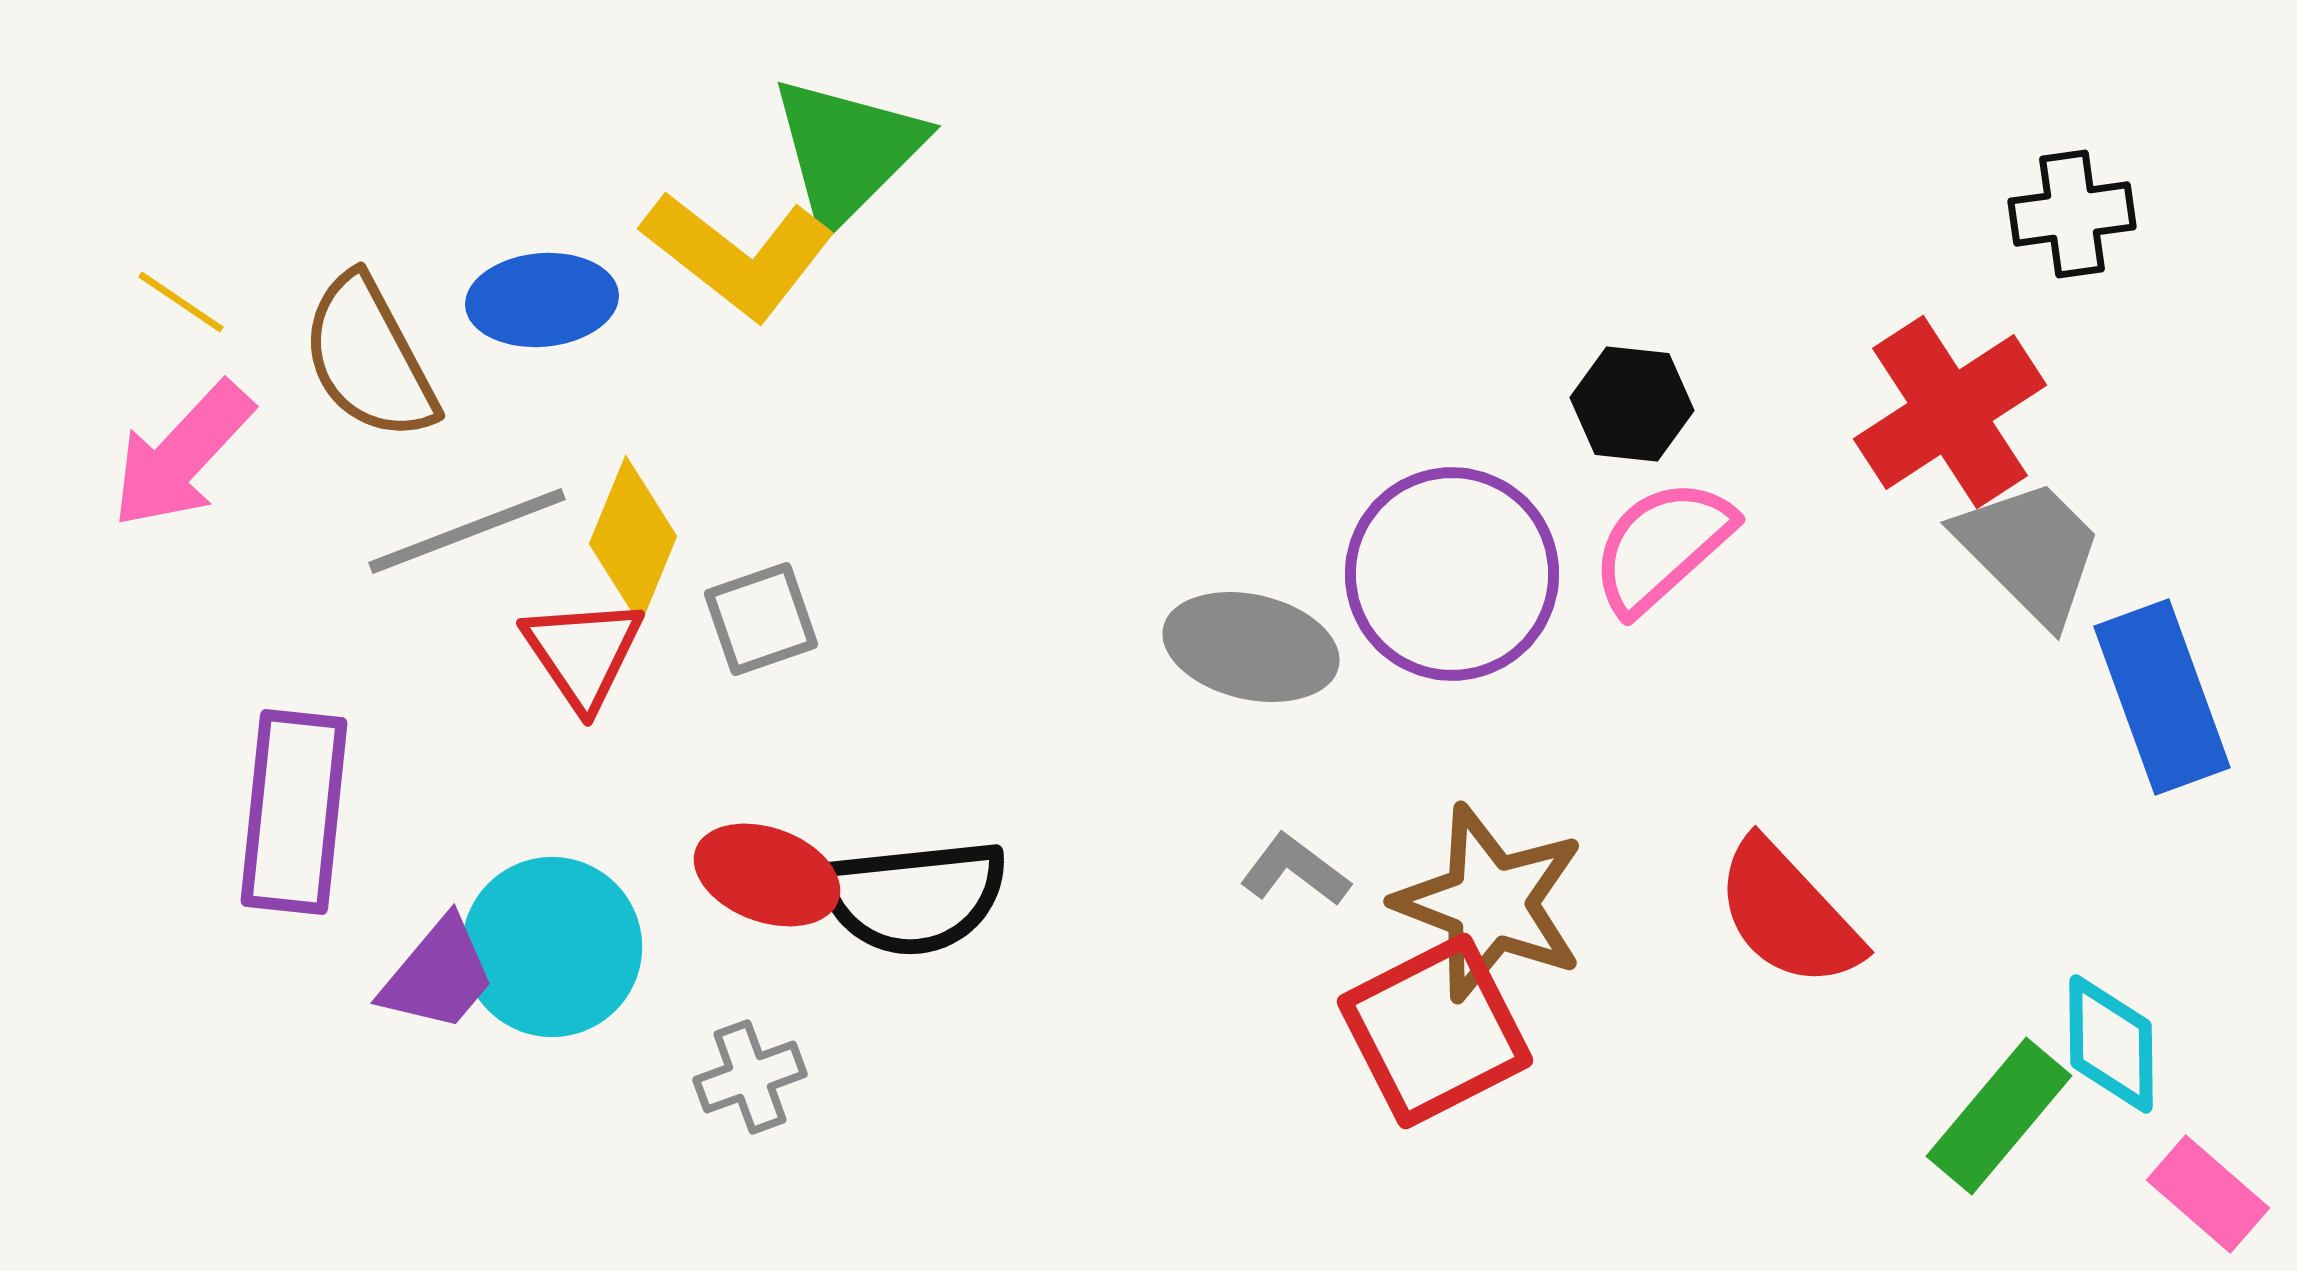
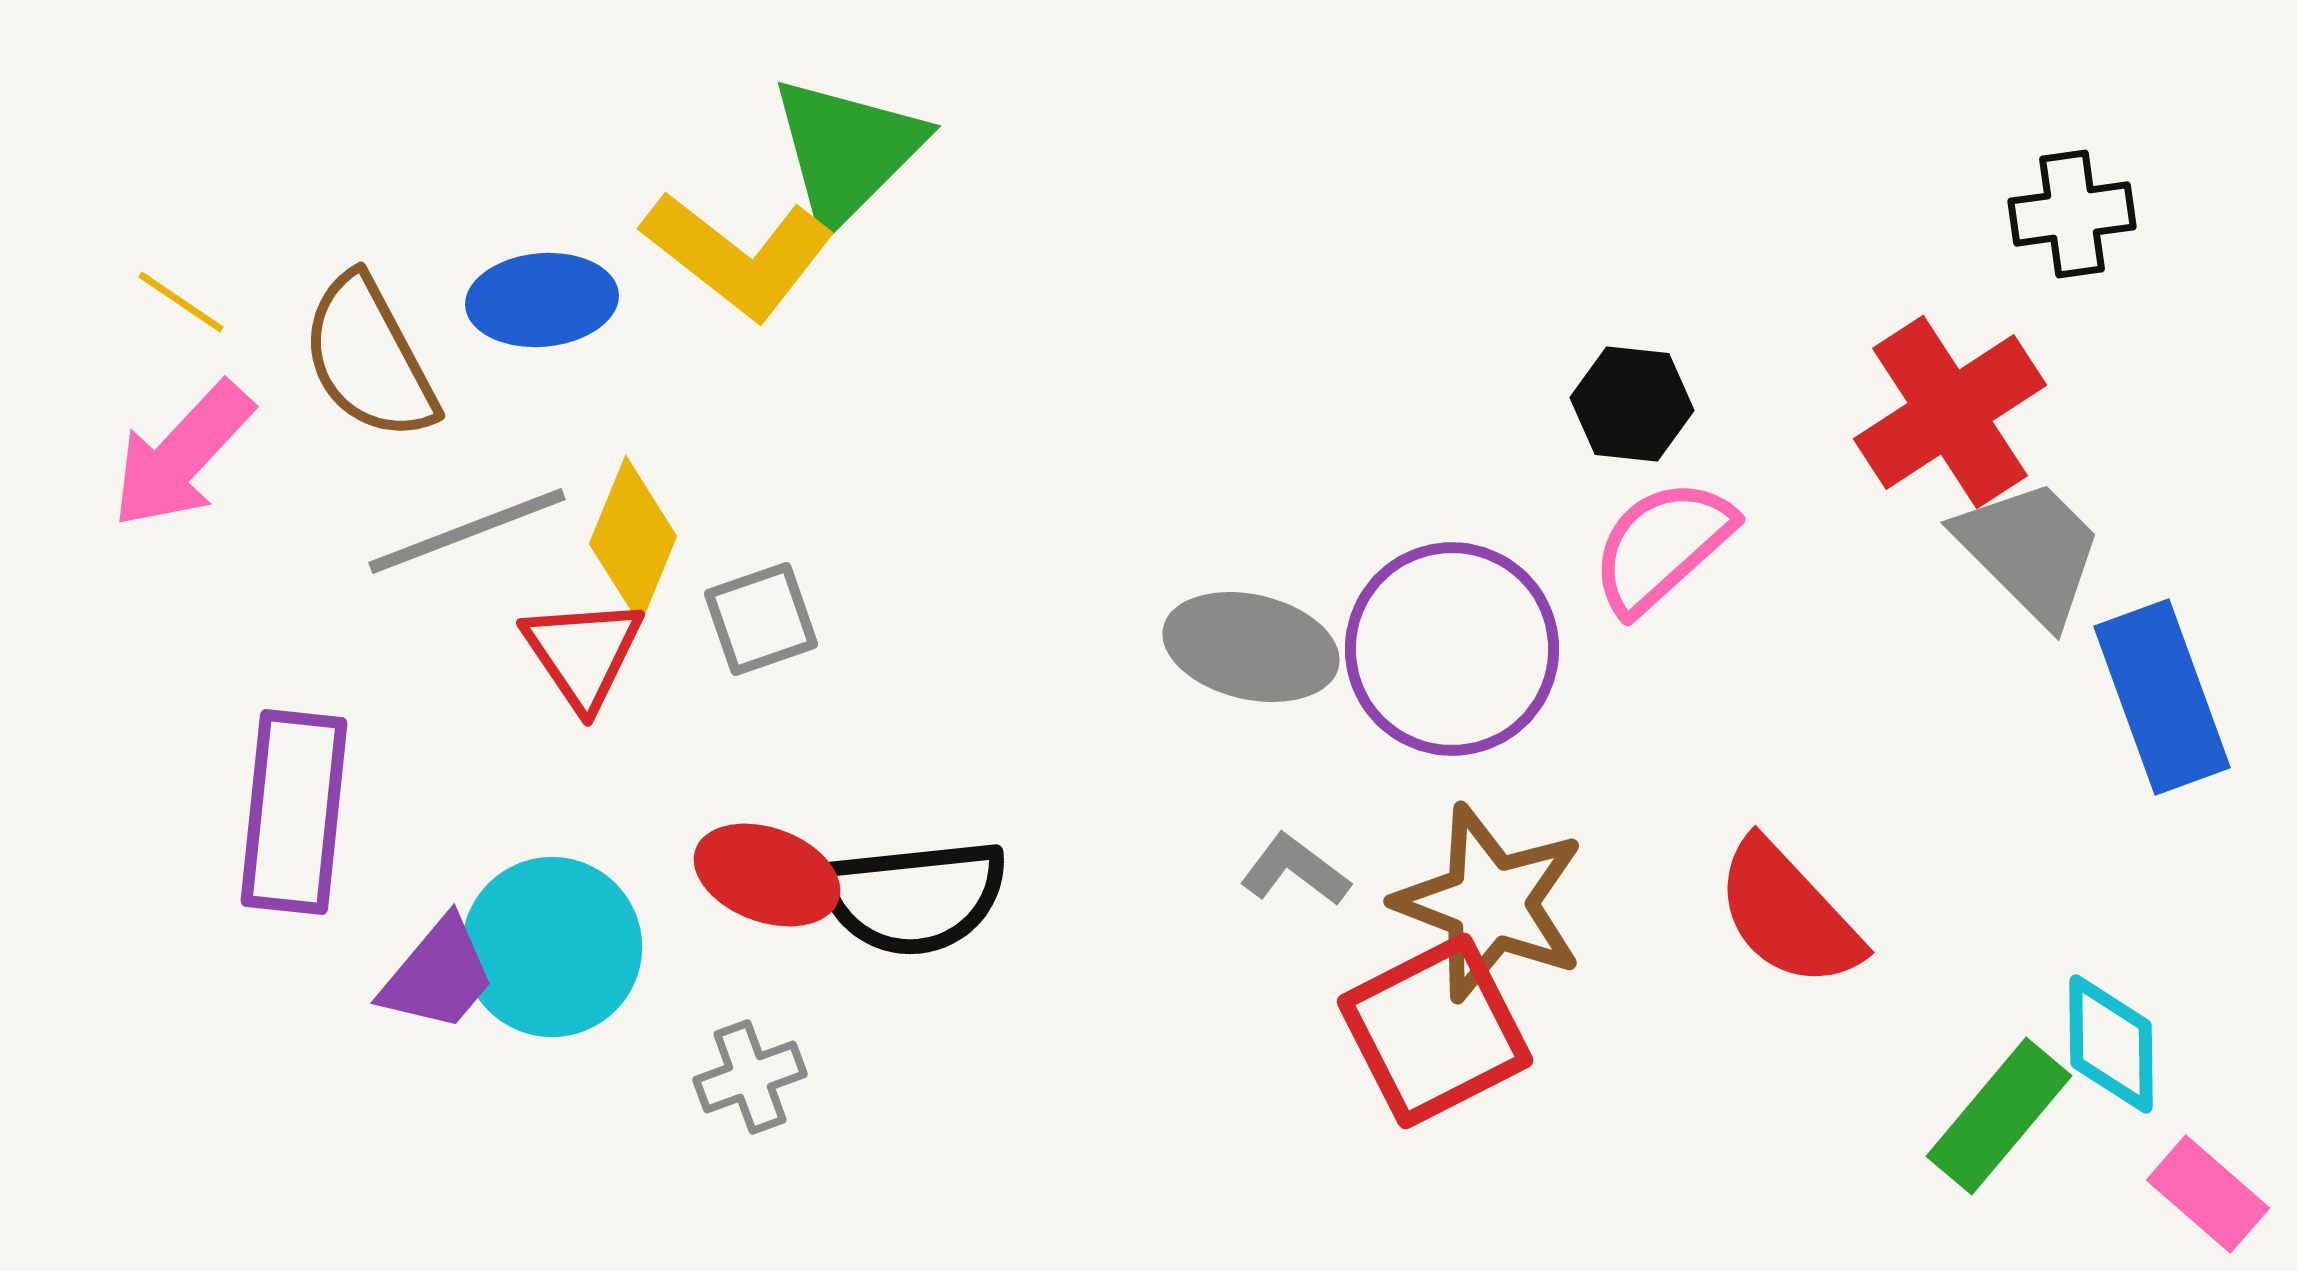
purple circle: moved 75 px down
